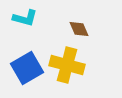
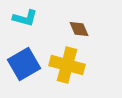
blue square: moved 3 px left, 4 px up
